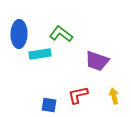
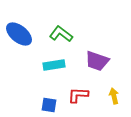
blue ellipse: rotated 52 degrees counterclockwise
cyan rectangle: moved 14 px right, 11 px down
red L-shape: rotated 15 degrees clockwise
